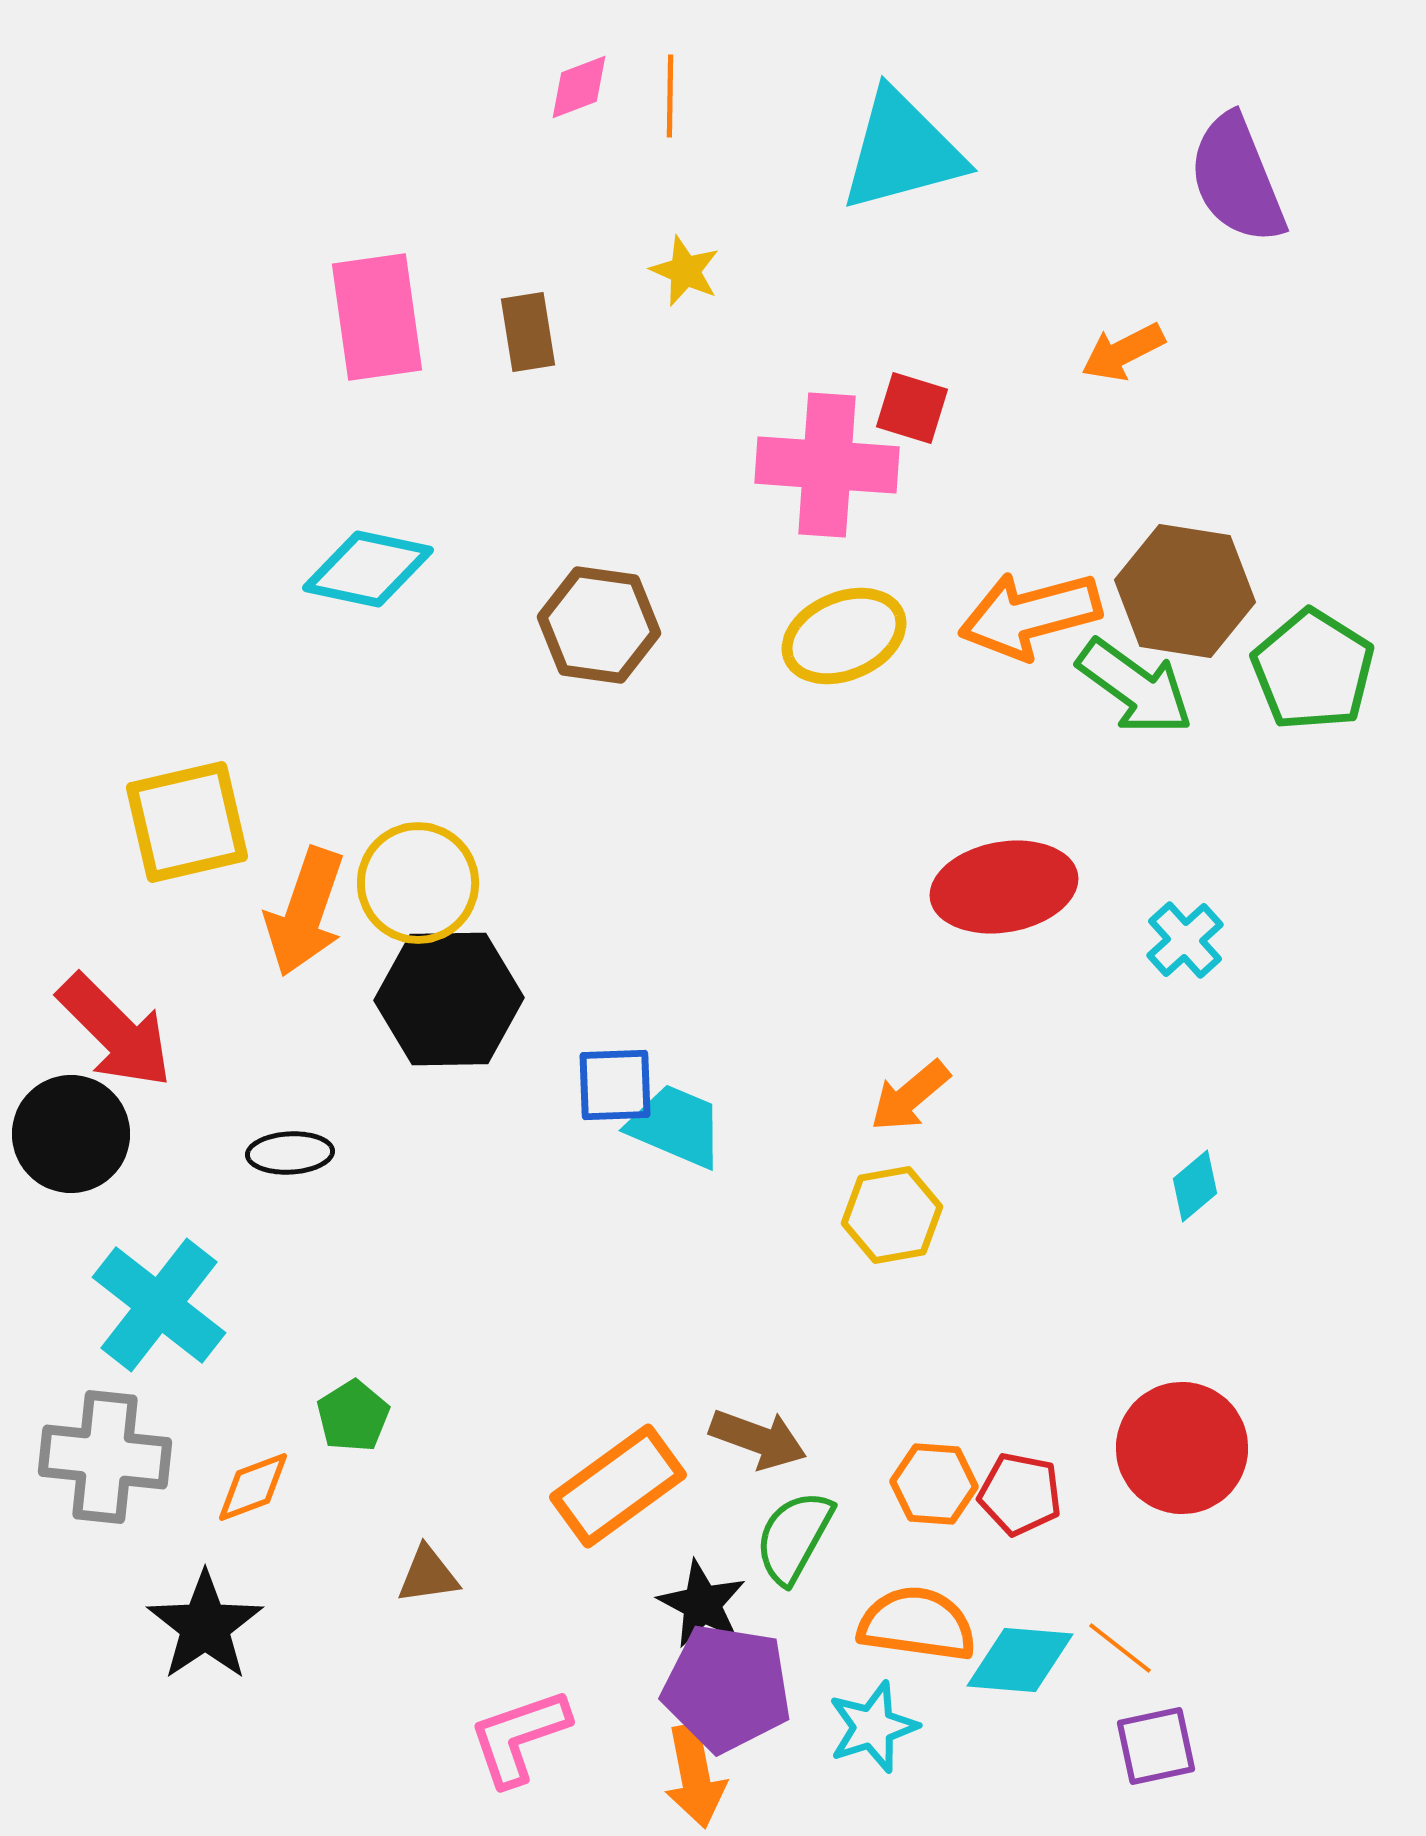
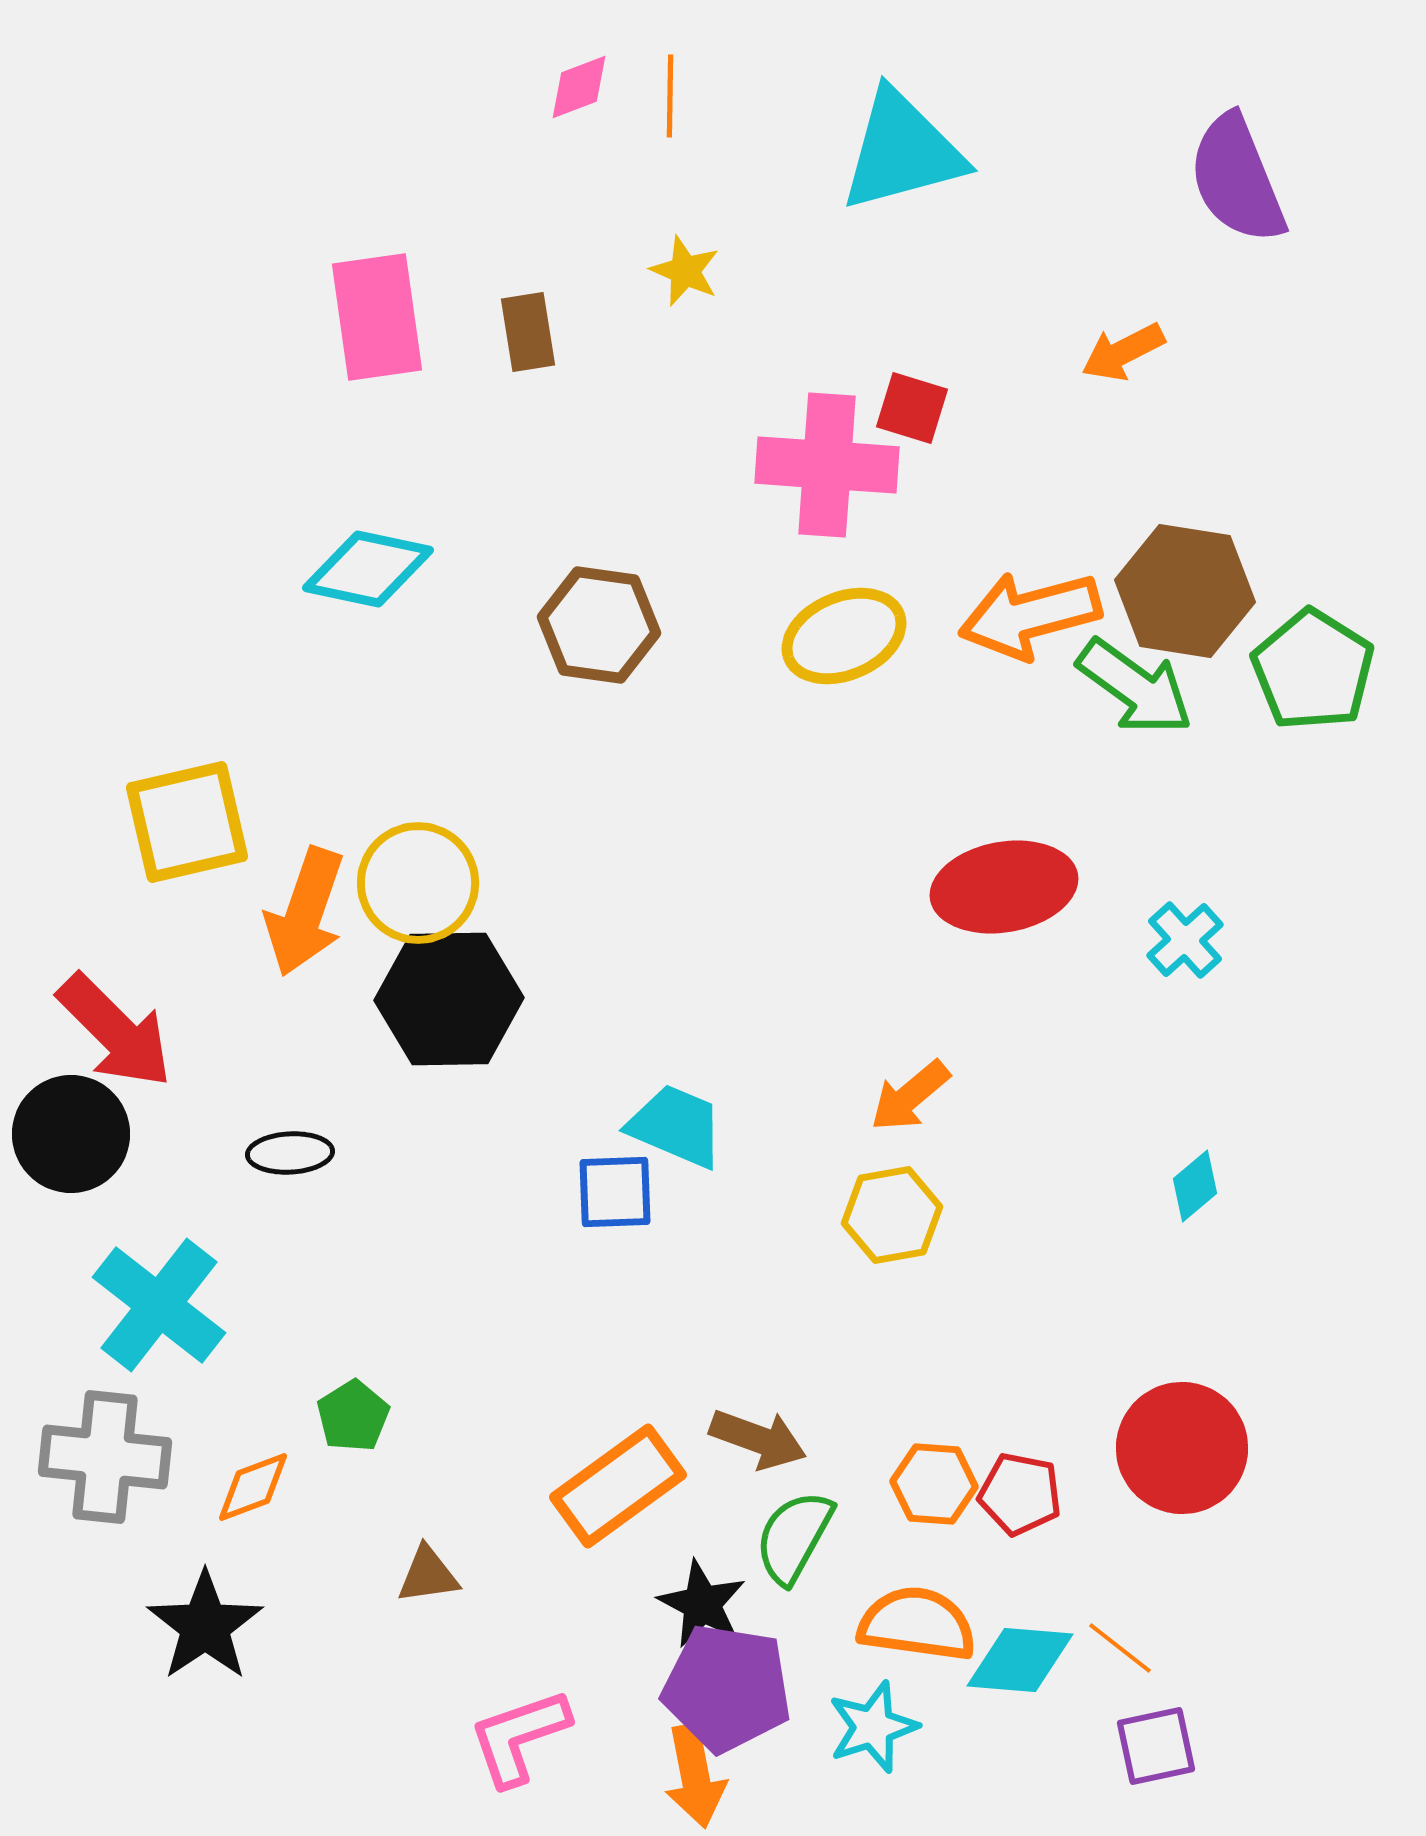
blue square at (615, 1085): moved 107 px down
